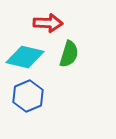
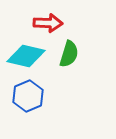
cyan diamond: moved 1 px right, 1 px up
